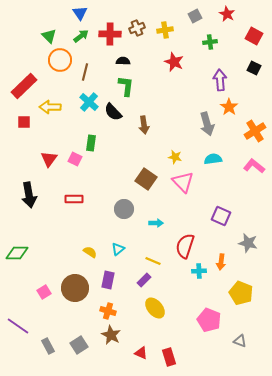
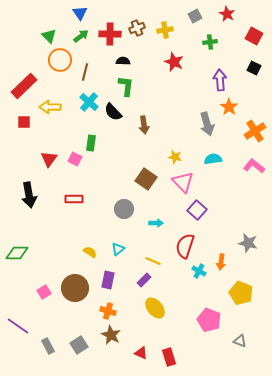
purple square at (221, 216): moved 24 px left, 6 px up; rotated 18 degrees clockwise
cyan cross at (199, 271): rotated 32 degrees clockwise
